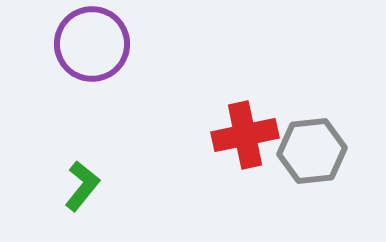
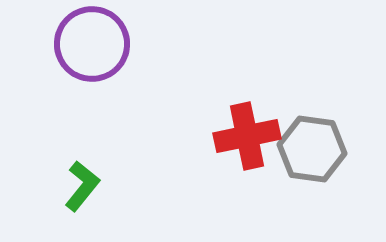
red cross: moved 2 px right, 1 px down
gray hexagon: moved 2 px up; rotated 14 degrees clockwise
